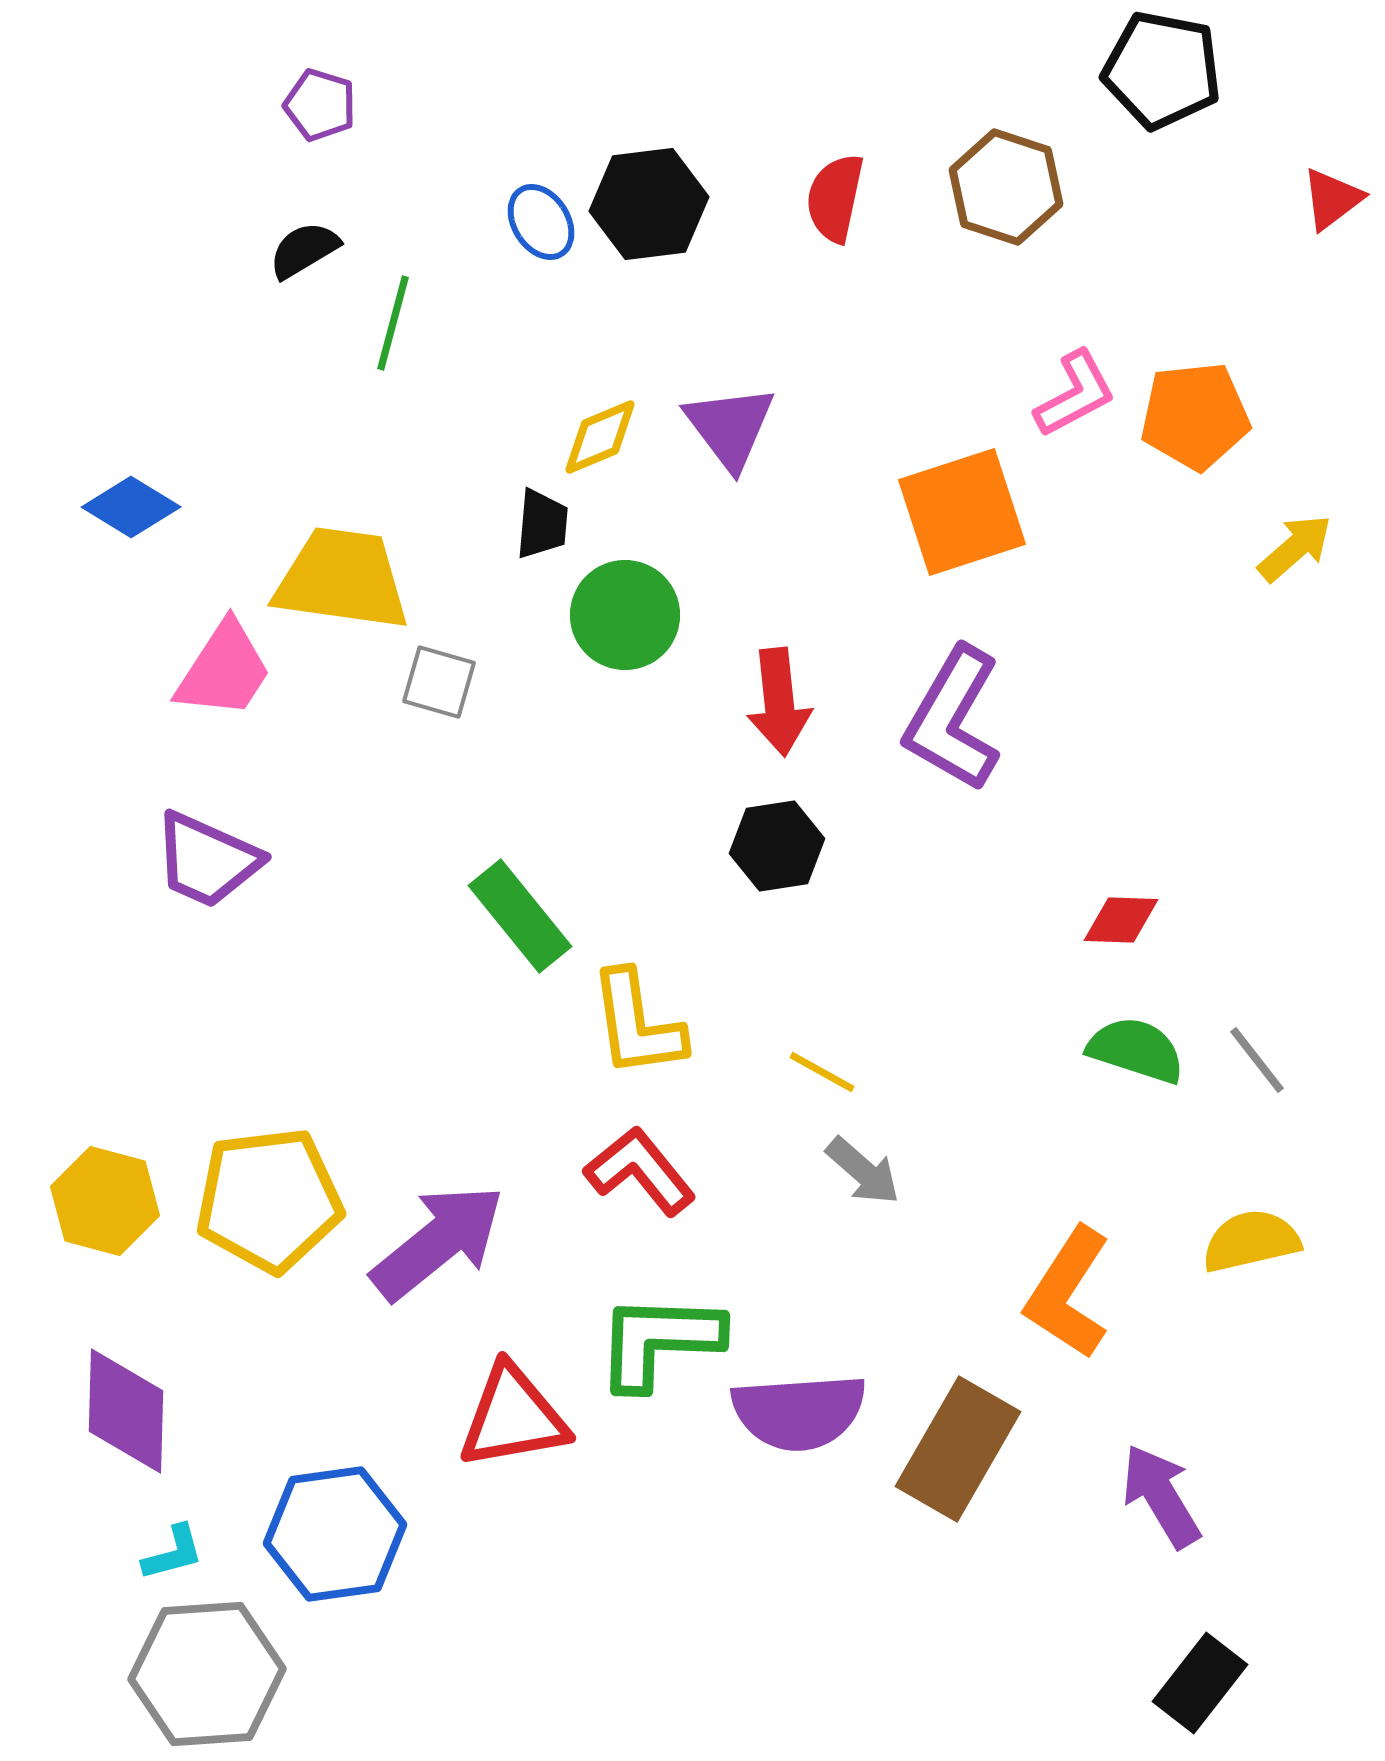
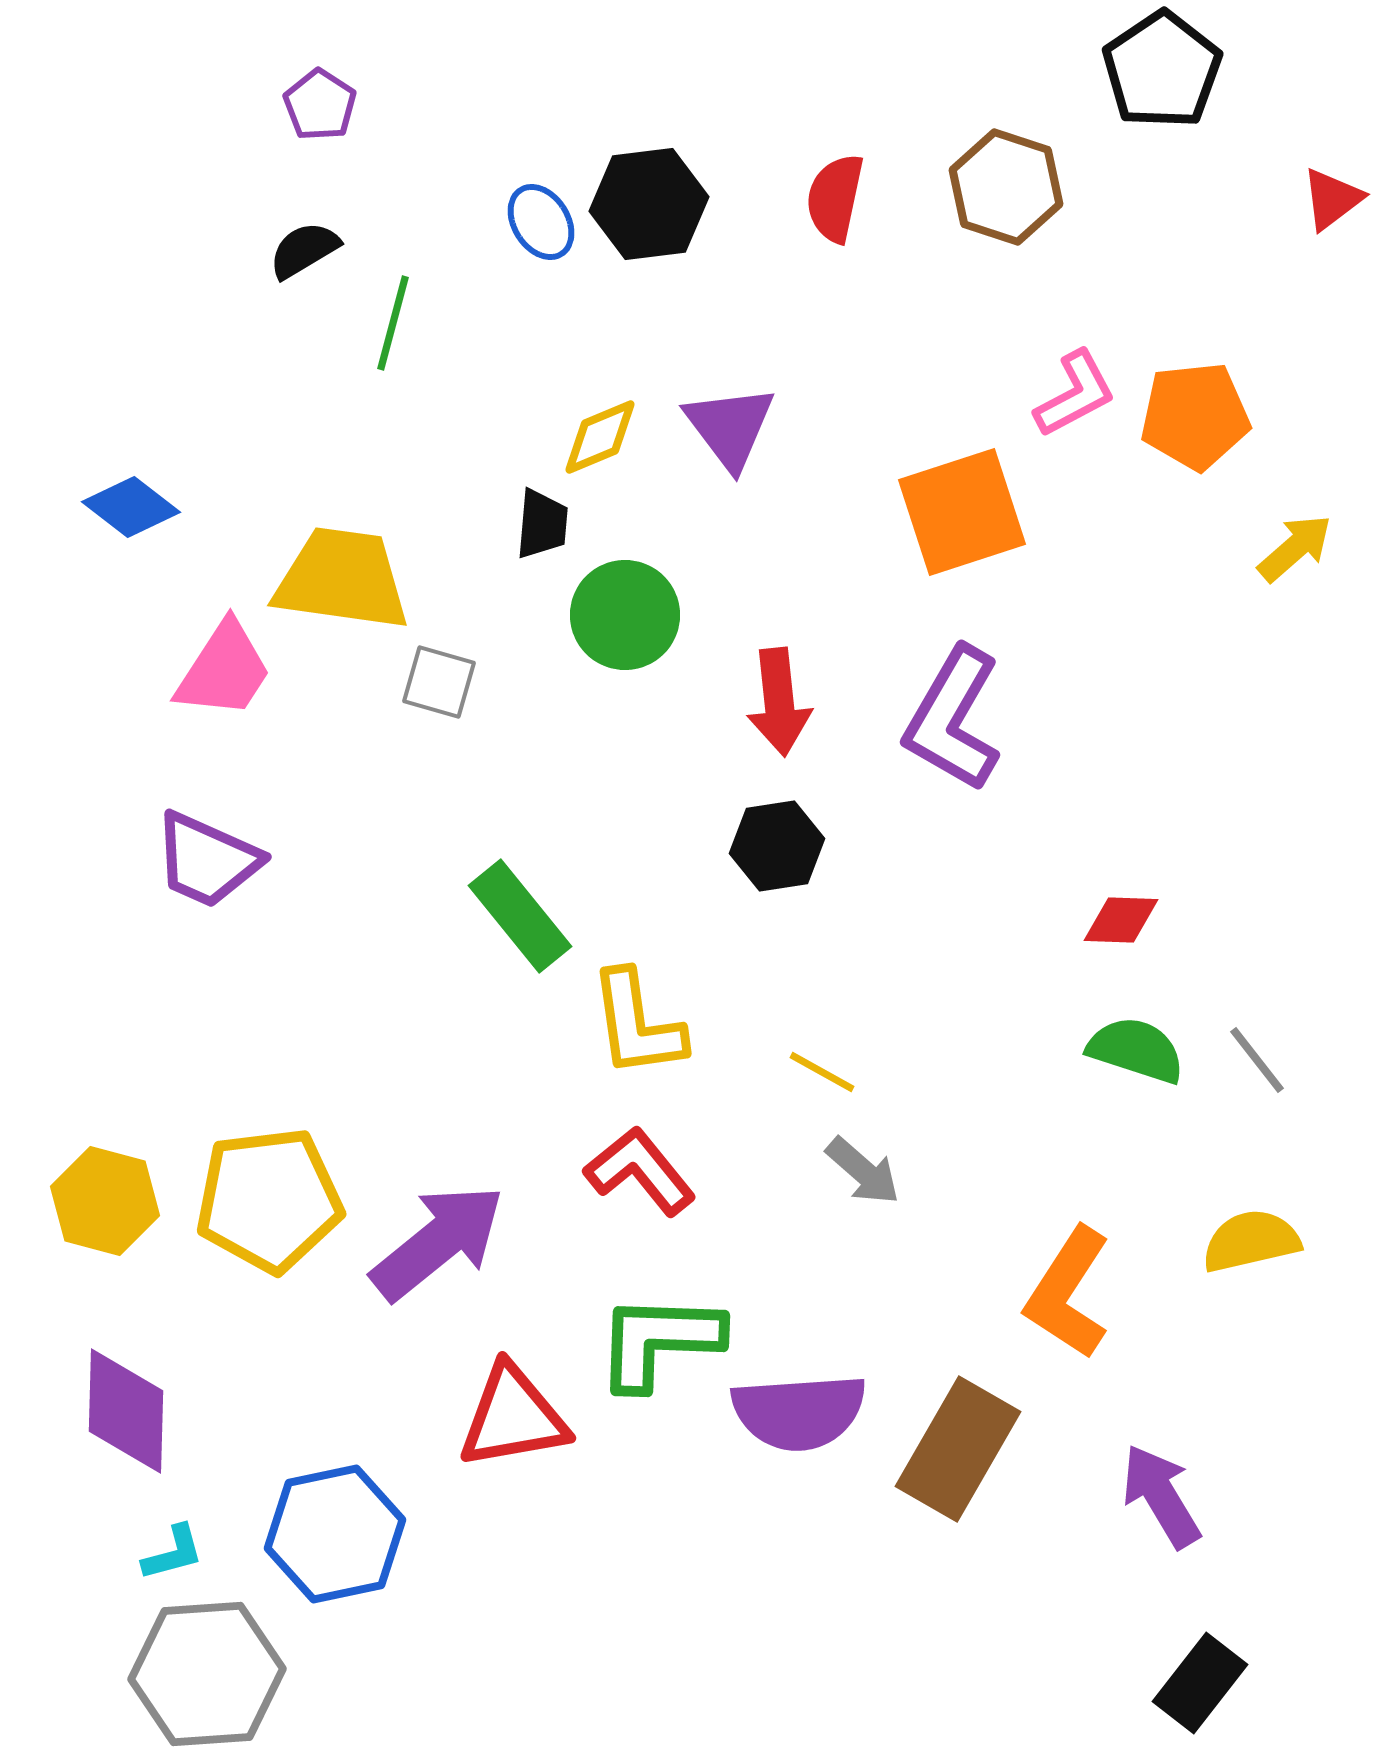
black pentagon at (1162, 70): rotated 27 degrees clockwise
purple pentagon at (320, 105): rotated 16 degrees clockwise
blue diamond at (131, 507): rotated 6 degrees clockwise
blue hexagon at (335, 1534): rotated 4 degrees counterclockwise
